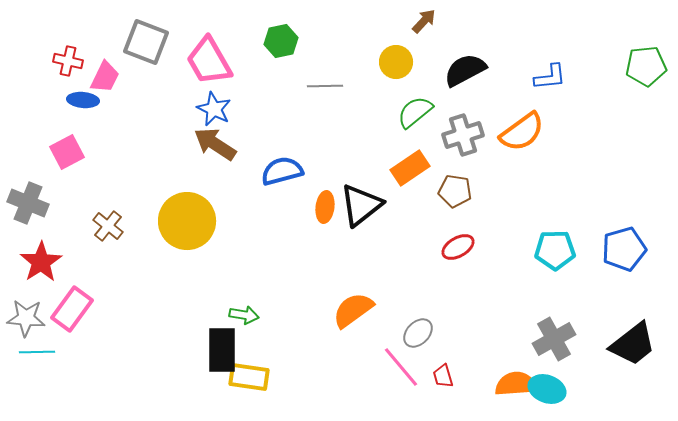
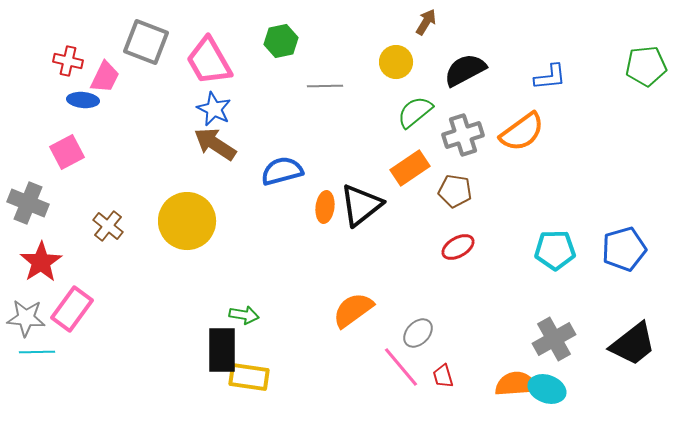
brown arrow at (424, 21): moved 2 px right, 1 px down; rotated 12 degrees counterclockwise
